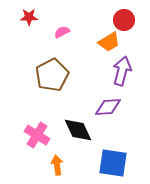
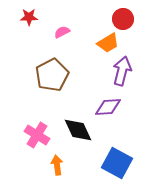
red circle: moved 1 px left, 1 px up
orange trapezoid: moved 1 px left, 1 px down
blue square: moved 4 px right; rotated 20 degrees clockwise
